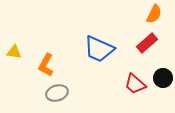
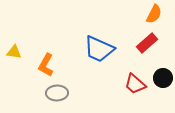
gray ellipse: rotated 15 degrees clockwise
